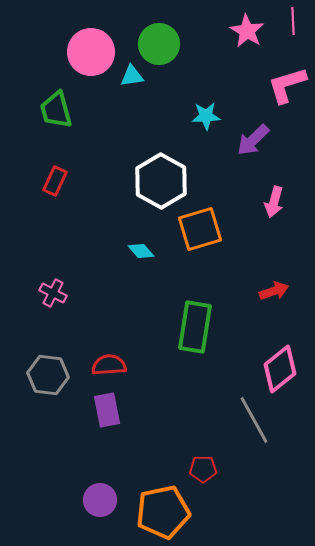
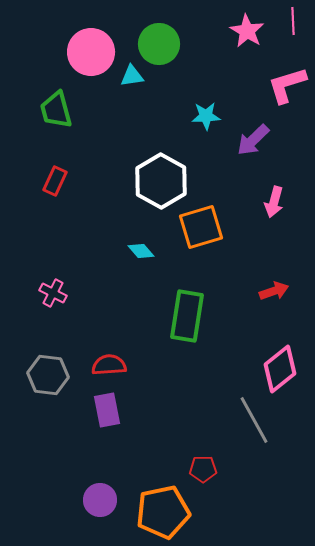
orange square: moved 1 px right, 2 px up
green rectangle: moved 8 px left, 11 px up
